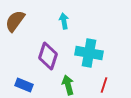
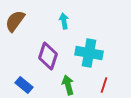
blue rectangle: rotated 18 degrees clockwise
